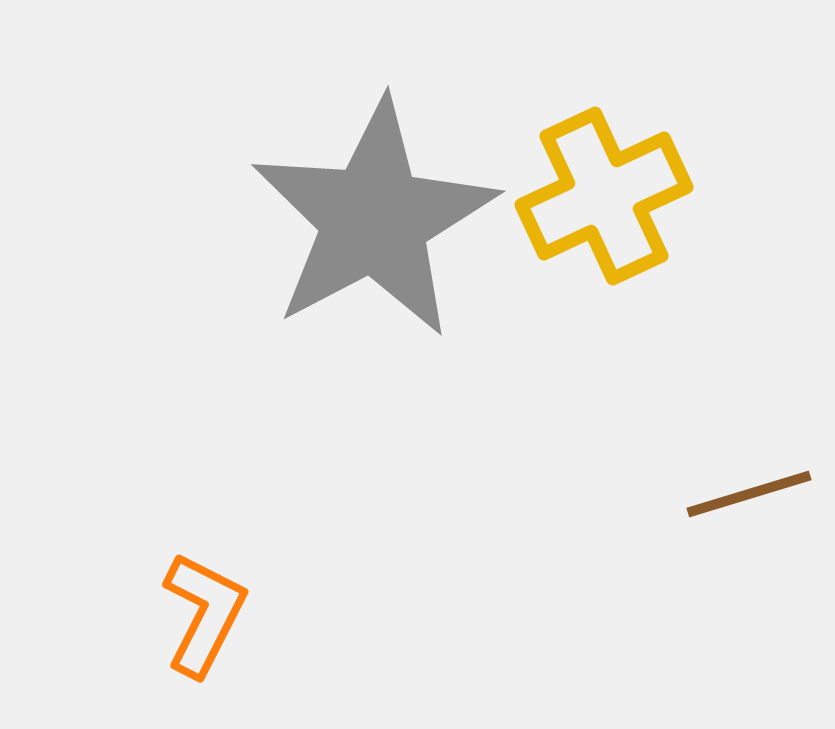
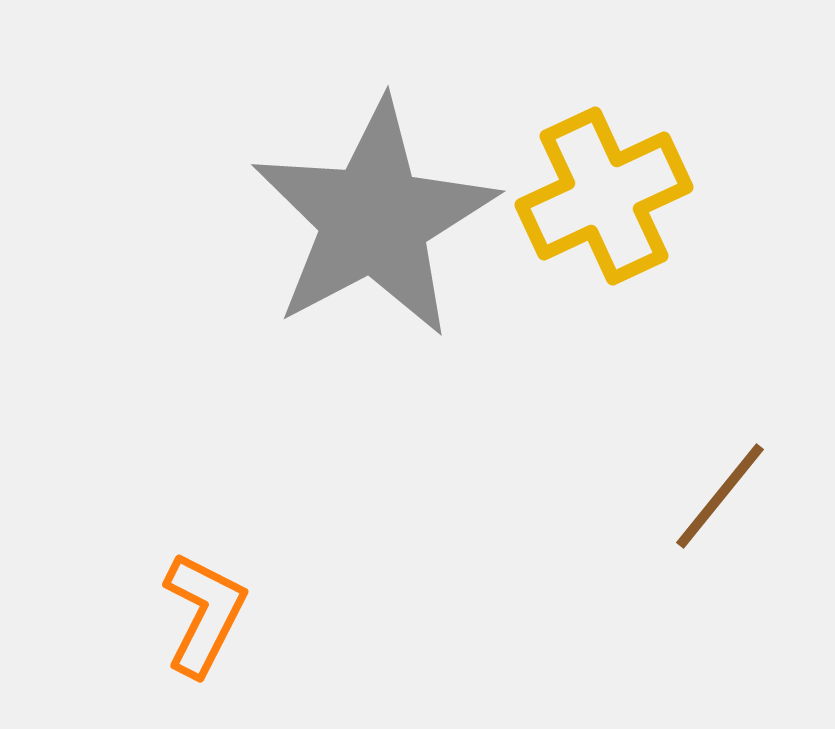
brown line: moved 29 px left, 2 px down; rotated 34 degrees counterclockwise
